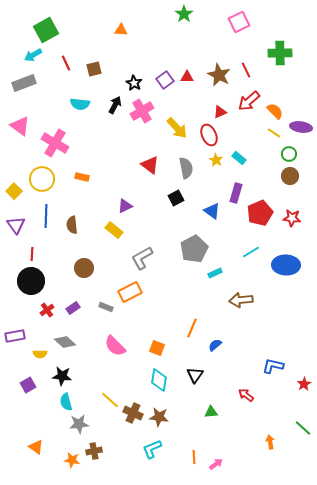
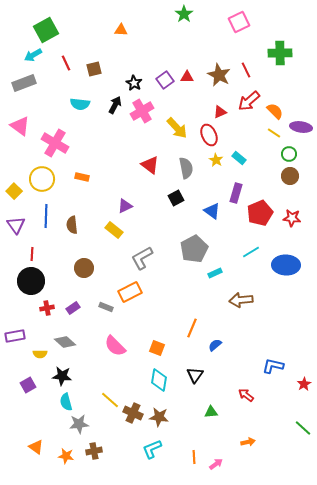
red cross at (47, 310): moved 2 px up; rotated 24 degrees clockwise
orange arrow at (270, 442): moved 22 px left; rotated 88 degrees clockwise
orange star at (72, 460): moved 6 px left, 4 px up
